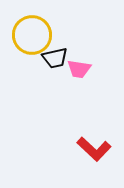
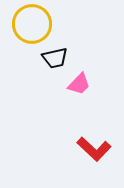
yellow circle: moved 11 px up
pink trapezoid: moved 15 px down; rotated 55 degrees counterclockwise
